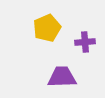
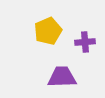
yellow pentagon: moved 1 px right, 3 px down
